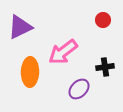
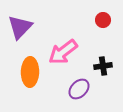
purple triangle: rotated 20 degrees counterclockwise
black cross: moved 2 px left, 1 px up
